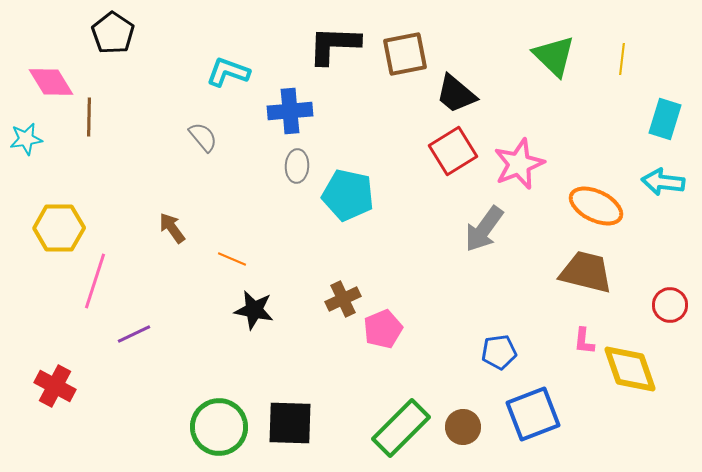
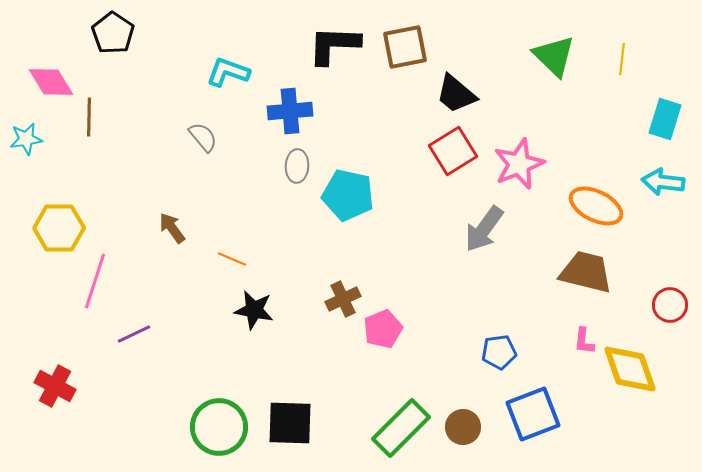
brown square: moved 7 px up
